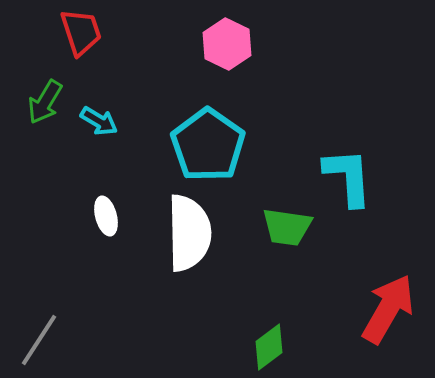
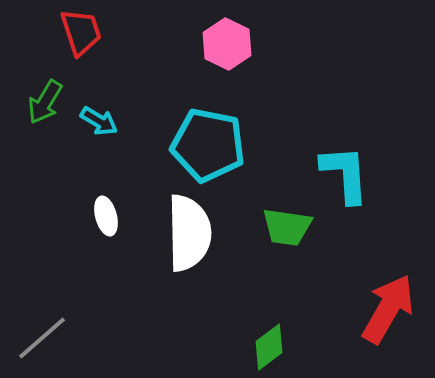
cyan pentagon: rotated 24 degrees counterclockwise
cyan L-shape: moved 3 px left, 3 px up
gray line: moved 3 px right, 2 px up; rotated 16 degrees clockwise
